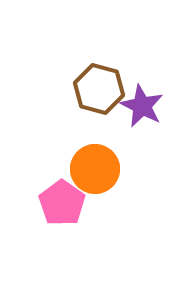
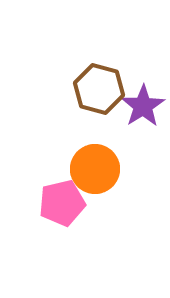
purple star: moved 1 px right; rotated 12 degrees clockwise
pink pentagon: rotated 24 degrees clockwise
